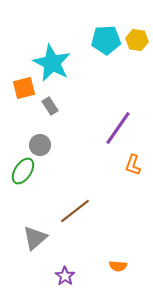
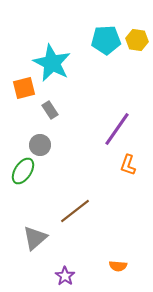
gray rectangle: moved 4 px down
purple line: moved 1 px left, 1 px down
orange L-shape: moved 5 px left
